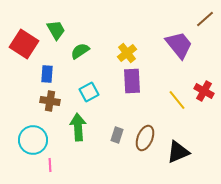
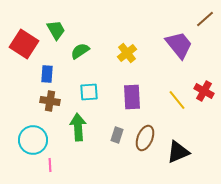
purple rectangle: moved 16 px down
cyan square: rotated 24 degrees clockwise
